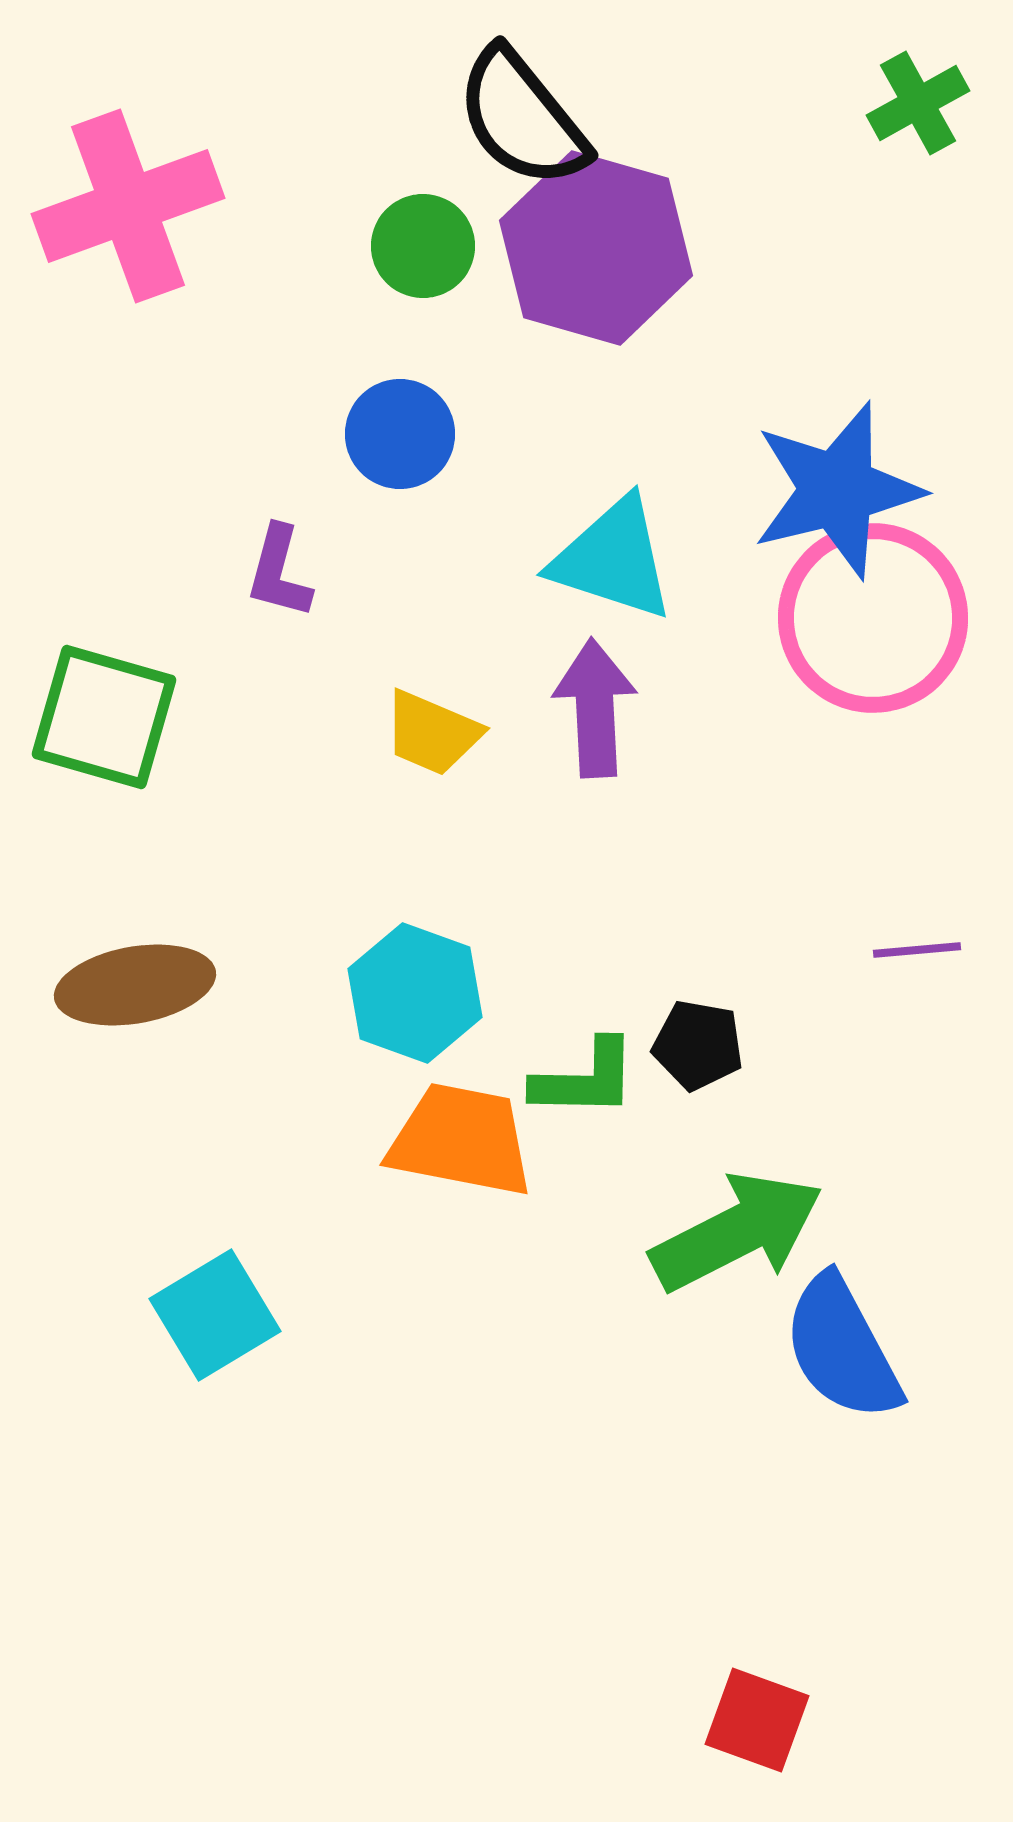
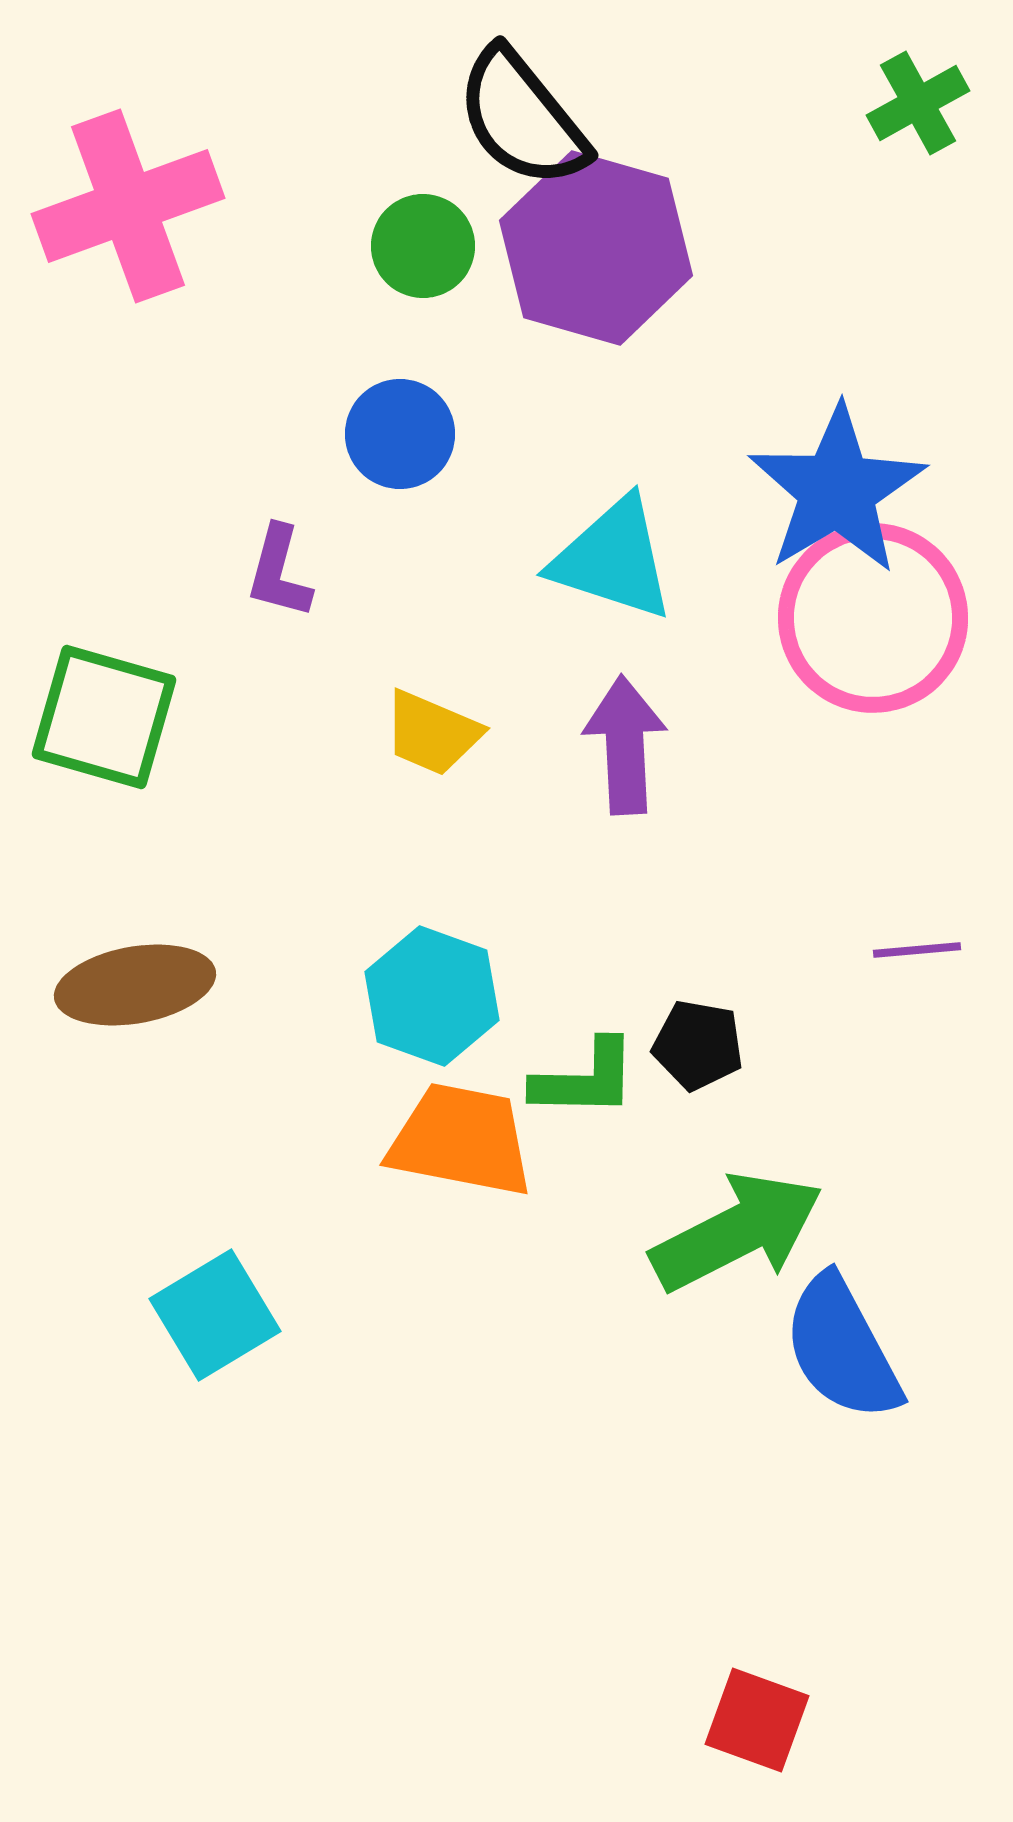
blue star: rotated 17 degrees counterclockwise
purple arrow: moved 30 px right, 37 px down
cyan hexagon: moved 17 px right, 3 px down
